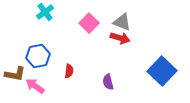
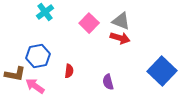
gray triangle: moved 1 px left, 1 px up
